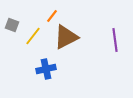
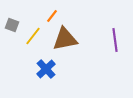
brown triangle: moved 1 px left, 2 px down; rotated 16 degrees clockwise
blue cross: rotated 30 degrees counterclockwise
